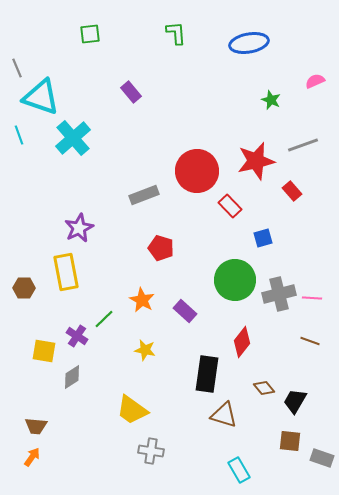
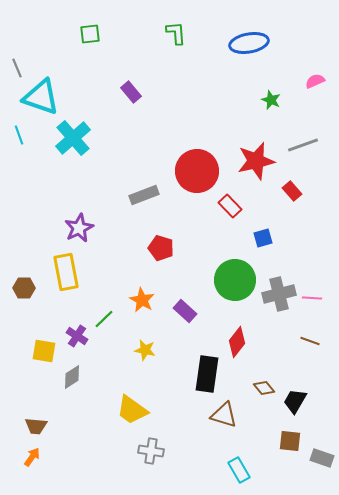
red diamond at (242, 342): moved 5 px left
